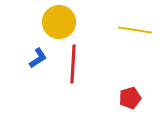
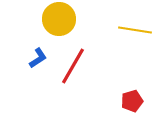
yellow circle: moved 3 px up
red line: moved 2 px down; rotated 27 degrees clockwise
red pentagon: moved 2 px right, 3 px down
